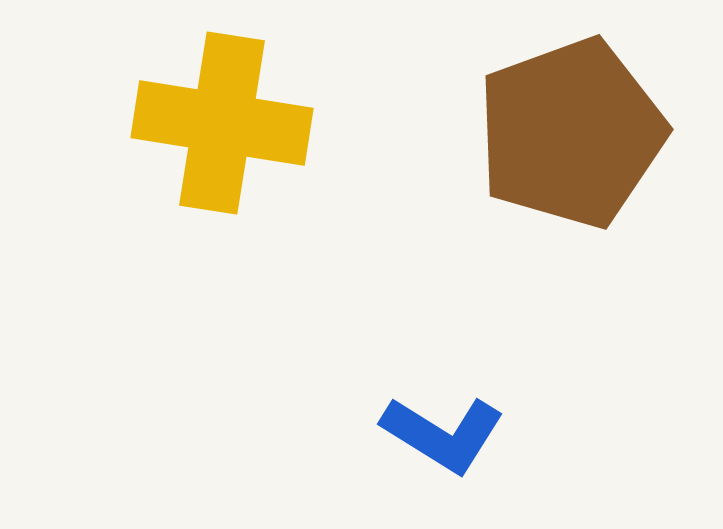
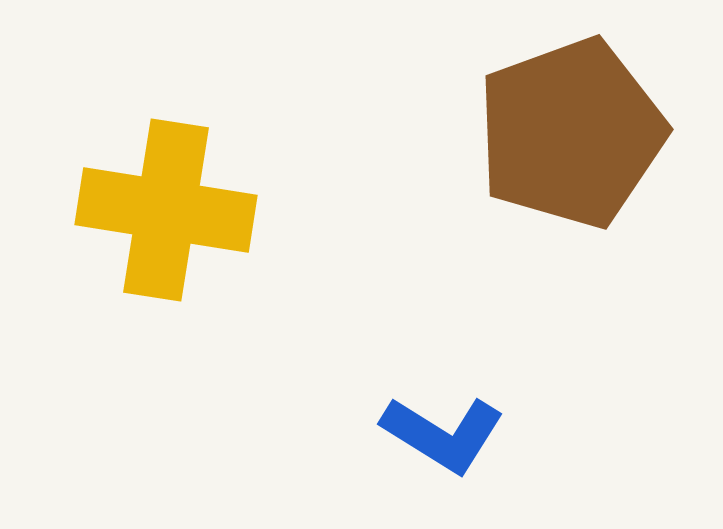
yellow cross: moved 56 px left, 87 px down
